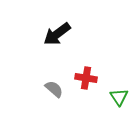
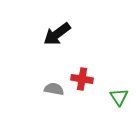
red cross: moved 4 px left, 1 px down
gray semicircle: rotated 30 degrees counterclockwise
